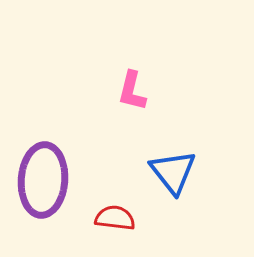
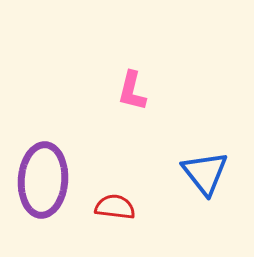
blue triangle: moved 32 px right, 1 px down
red semicircle: moved 11 px up
